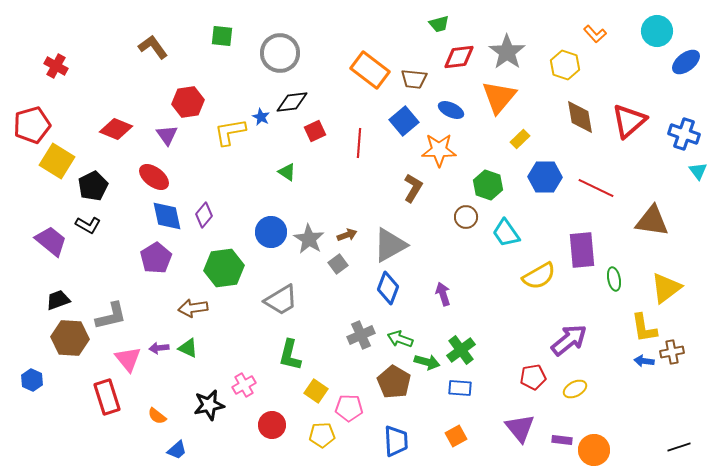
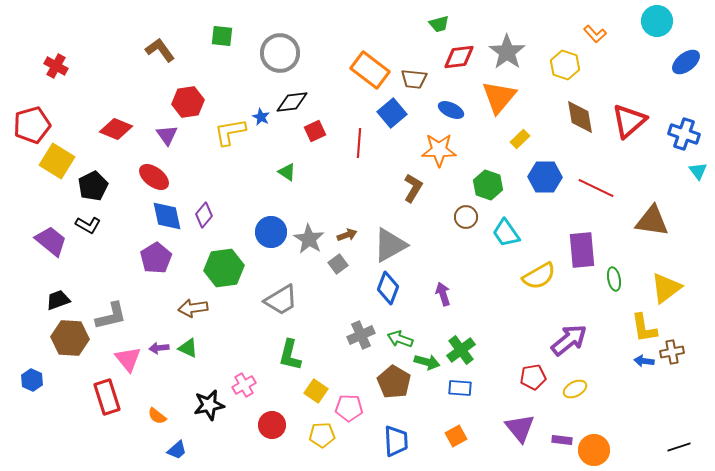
cyan circle at (657, 31): moved 10 px up
brown L-shape at (153, 47): moved 7 px right, 3 px down
blue square at (404, 121): moved 12 px left, 8 px up
